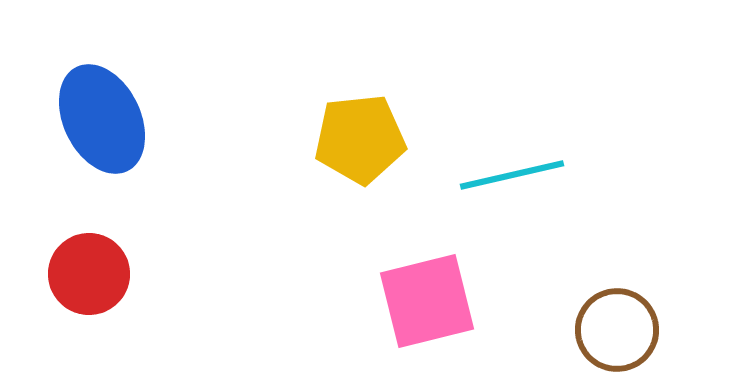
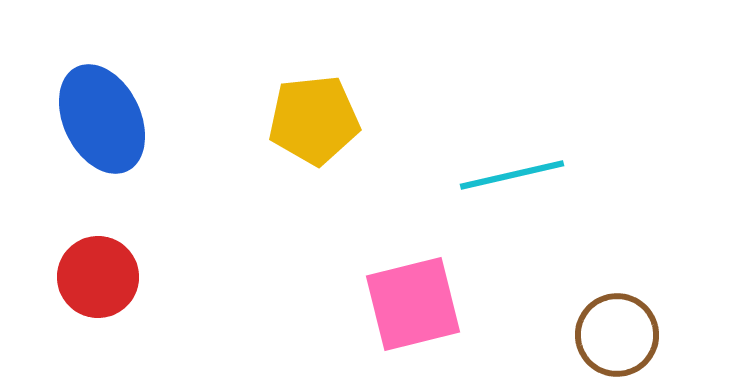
yellow pentagon: moved 46 px left, 19 px up
red circle: moved 9 px right, 3 px down
pink square: moved 14 px left, 3 px down
brown circle: moved 5 px down
